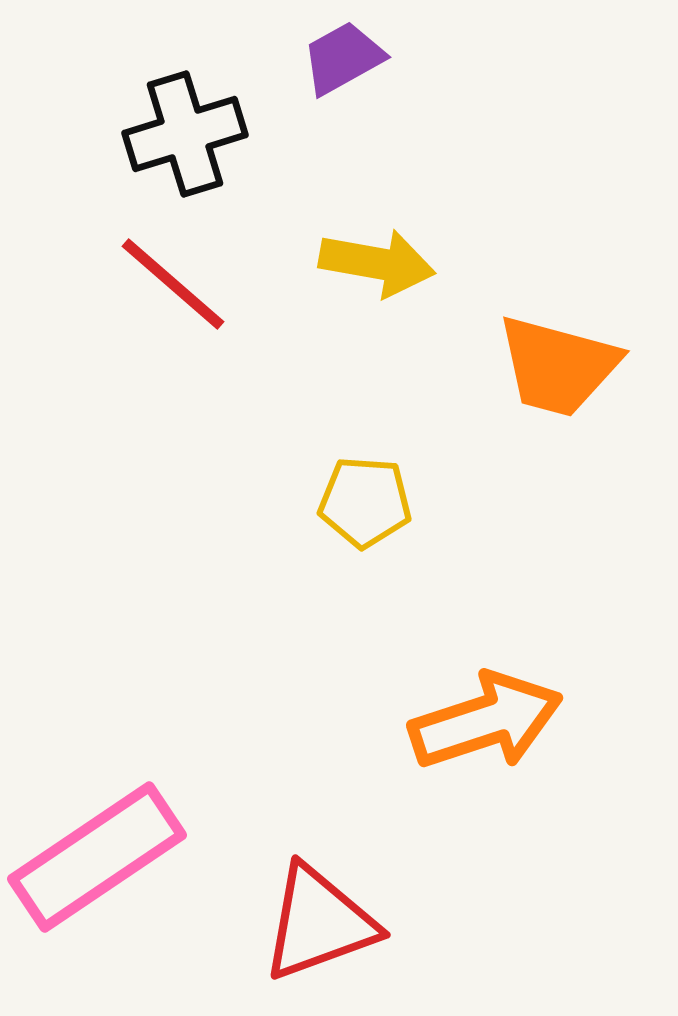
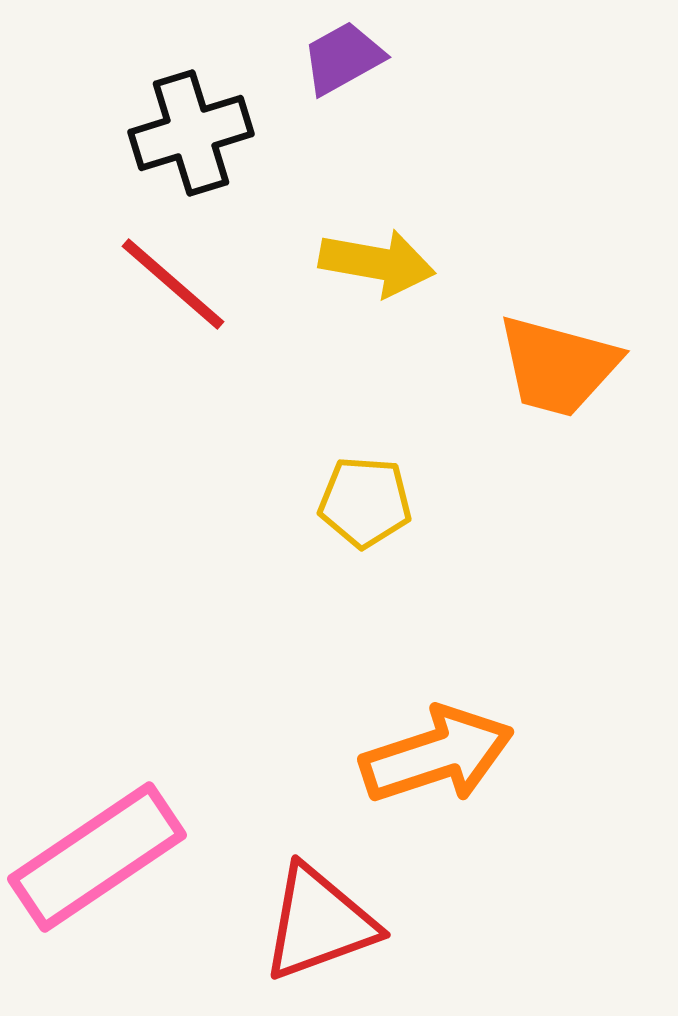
black cross: moved 6 px right, 1 px up
orange arrow: moved 49 px left, 34 px down
